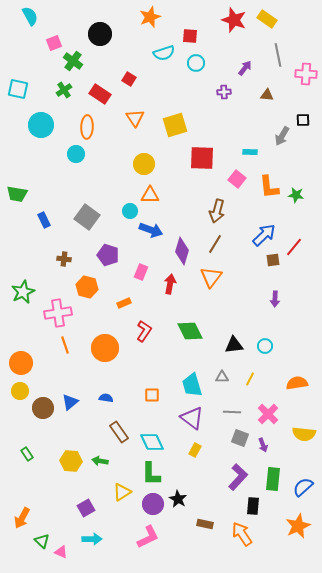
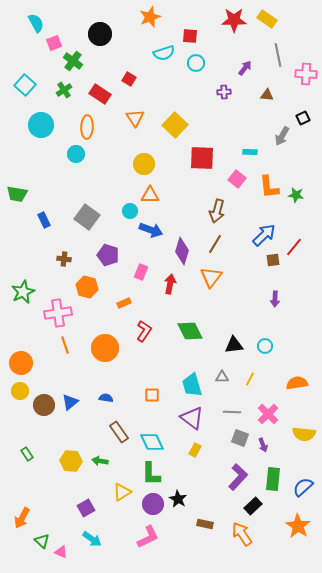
cyan semicircle at (30, 16): moved 6 px right, 7 px down
red star at (234, 20): rotated 20 degrees counterclockwise
cyan square at (18, 89): moved 7 px right, 4 px up; rotated 30 degrees clockwise
black square at (303, 120): moved 2 px up; rotated 24 degrees counterclockwise
yellow square at (175, 125): rotated 30 degrees counterclockwise
brown circle at (43, 408): moved 1 px right, 3 px up
black rectangle at (253, 506): rotated 42 degrees clockwise
orange star at (298, 526): rotated 15 degrees counterclockwise
cyan arrow at (92, 539): rotated 36 degrees clockwise
